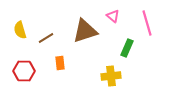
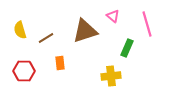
pink line: moved 1 px down
